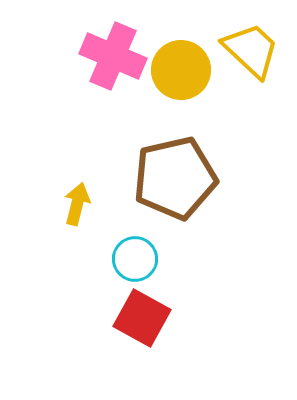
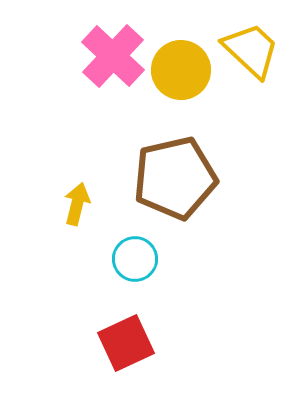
pink cross: rotated 20 degrees clockwise
red square: moved 16 px left, 25 px down; rotated 36 degrees clockwise
